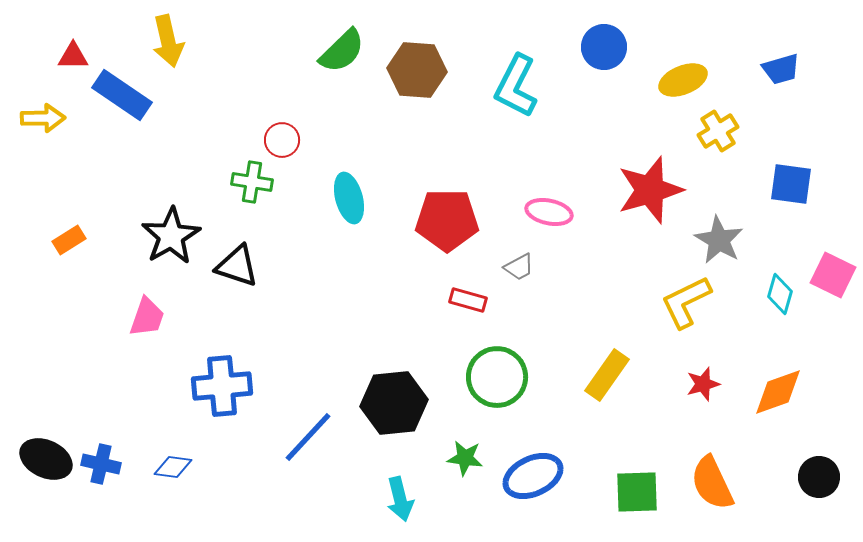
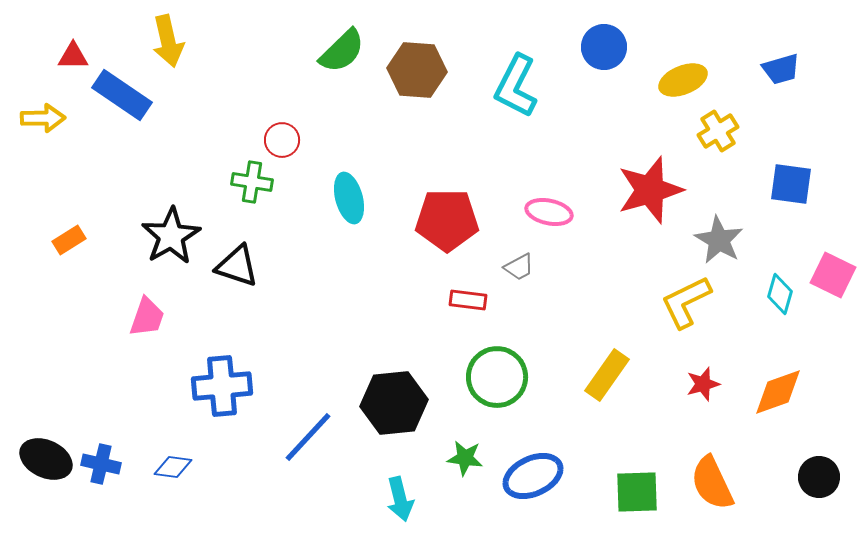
red rectangle at (468, 300): rotated 9 degrees counterclockwise
